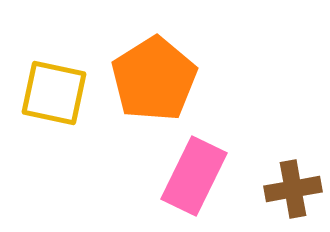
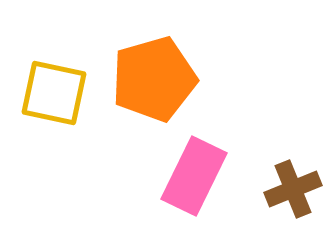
orange pentagon: rotated 16 degrees clockwise
brown cross: rotated 12 degrees counterclockwise
